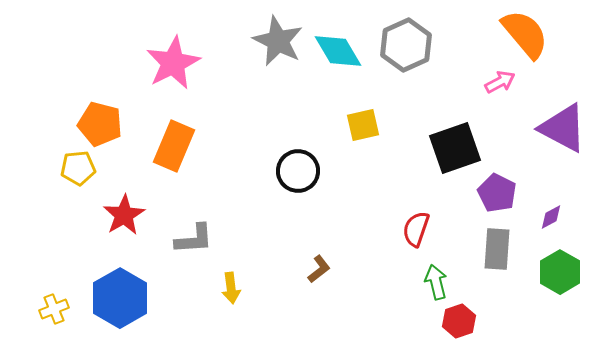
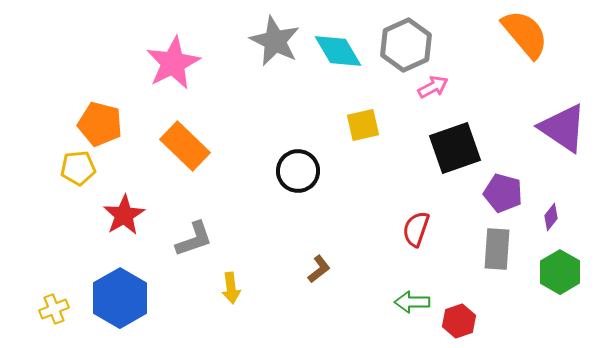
gray star: moved 3 px left
pink arrow: moved 67 px left, 5 px down
purple triangle: rotated 6 degrees clockwise
orange rectangle: moved 11 px right; rotated 69 degrees counterclockwise
purple pentagon: moved 6 px right; rotated 12 degrees counterclockwise
purple diamond: rotated 24 degrees counterclockwise
gray L-shape: rotated 15 degrees counterclockwise
green arrow: moved 24 px left, 20 px down; rotated 76 degrees counterclockwise
